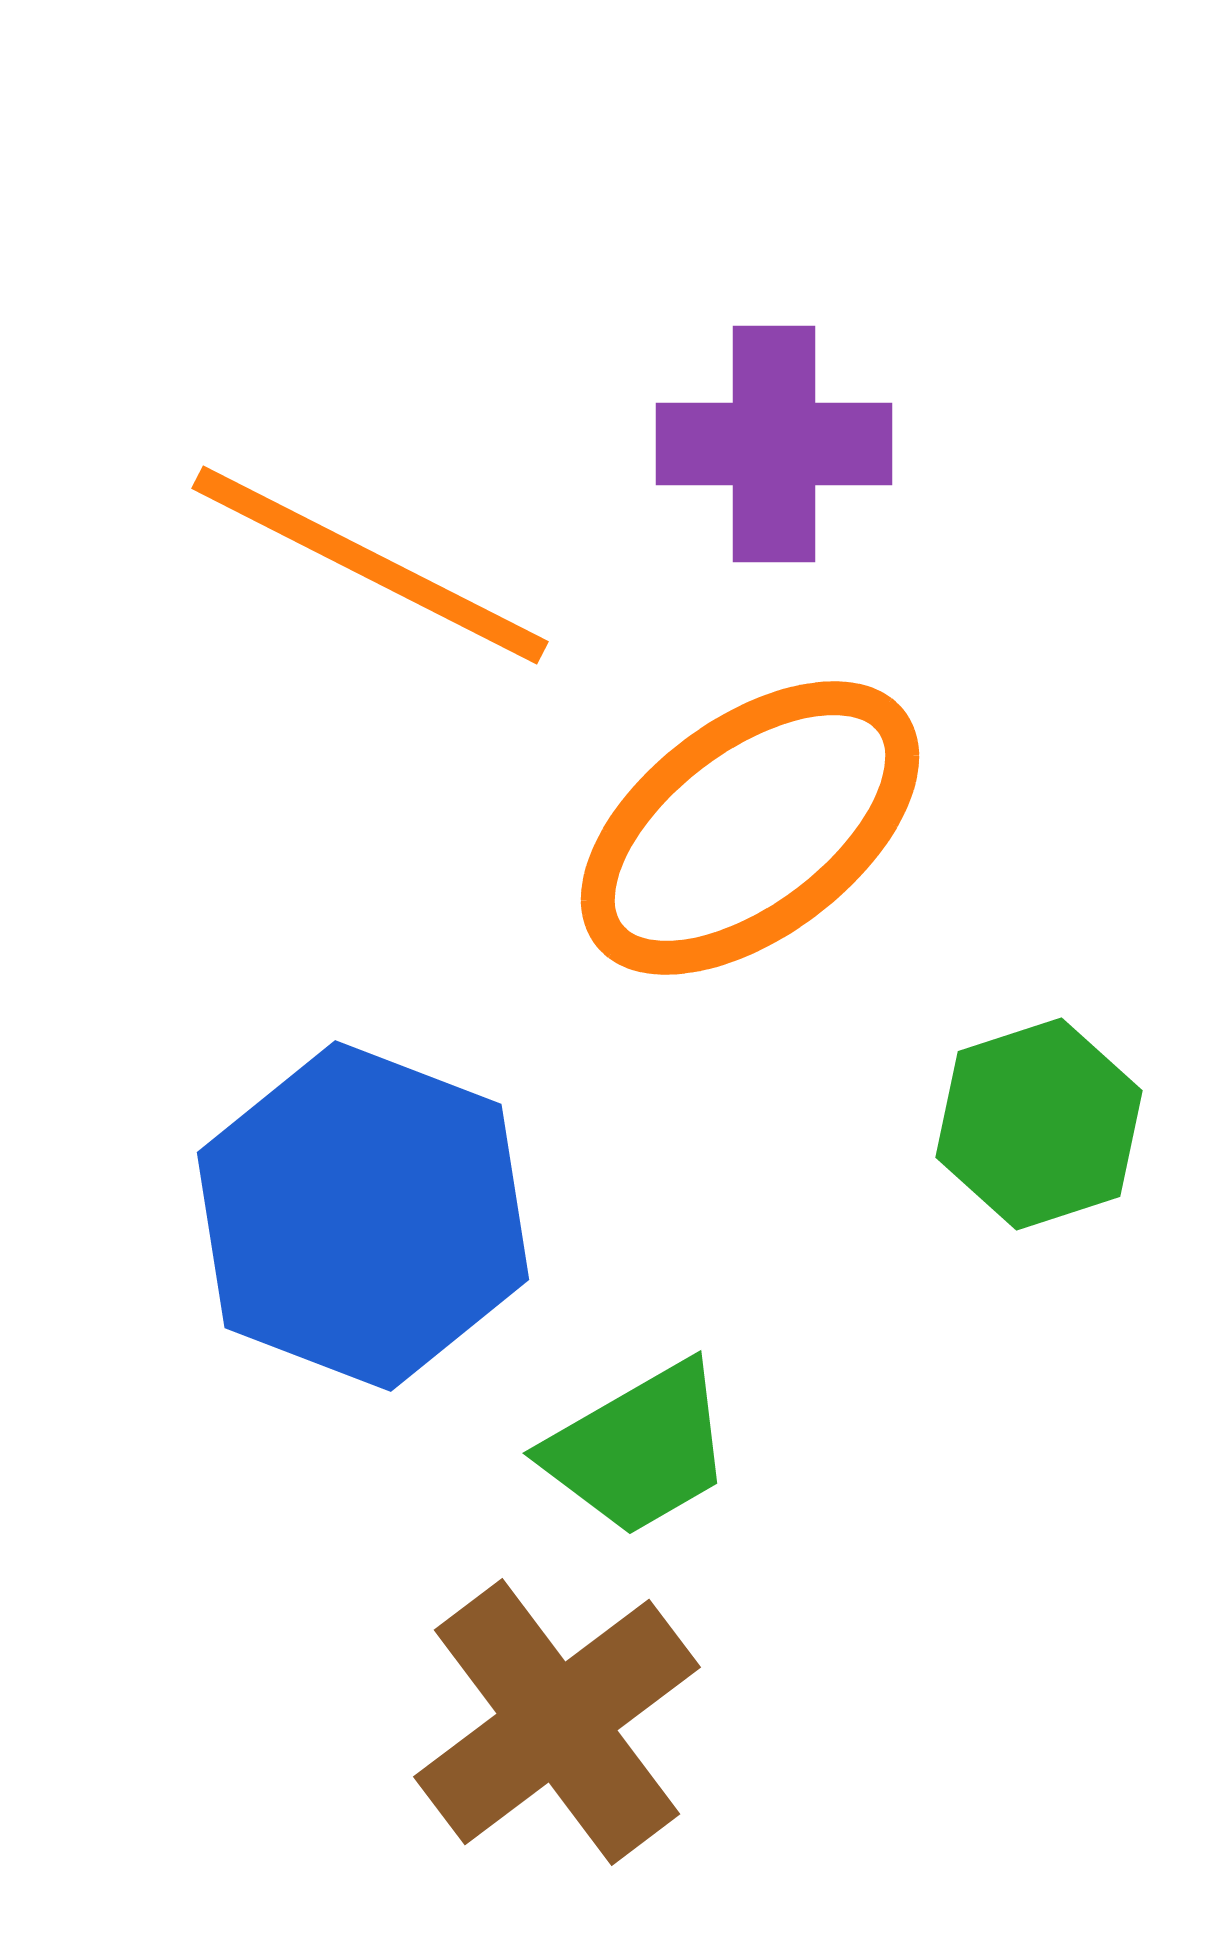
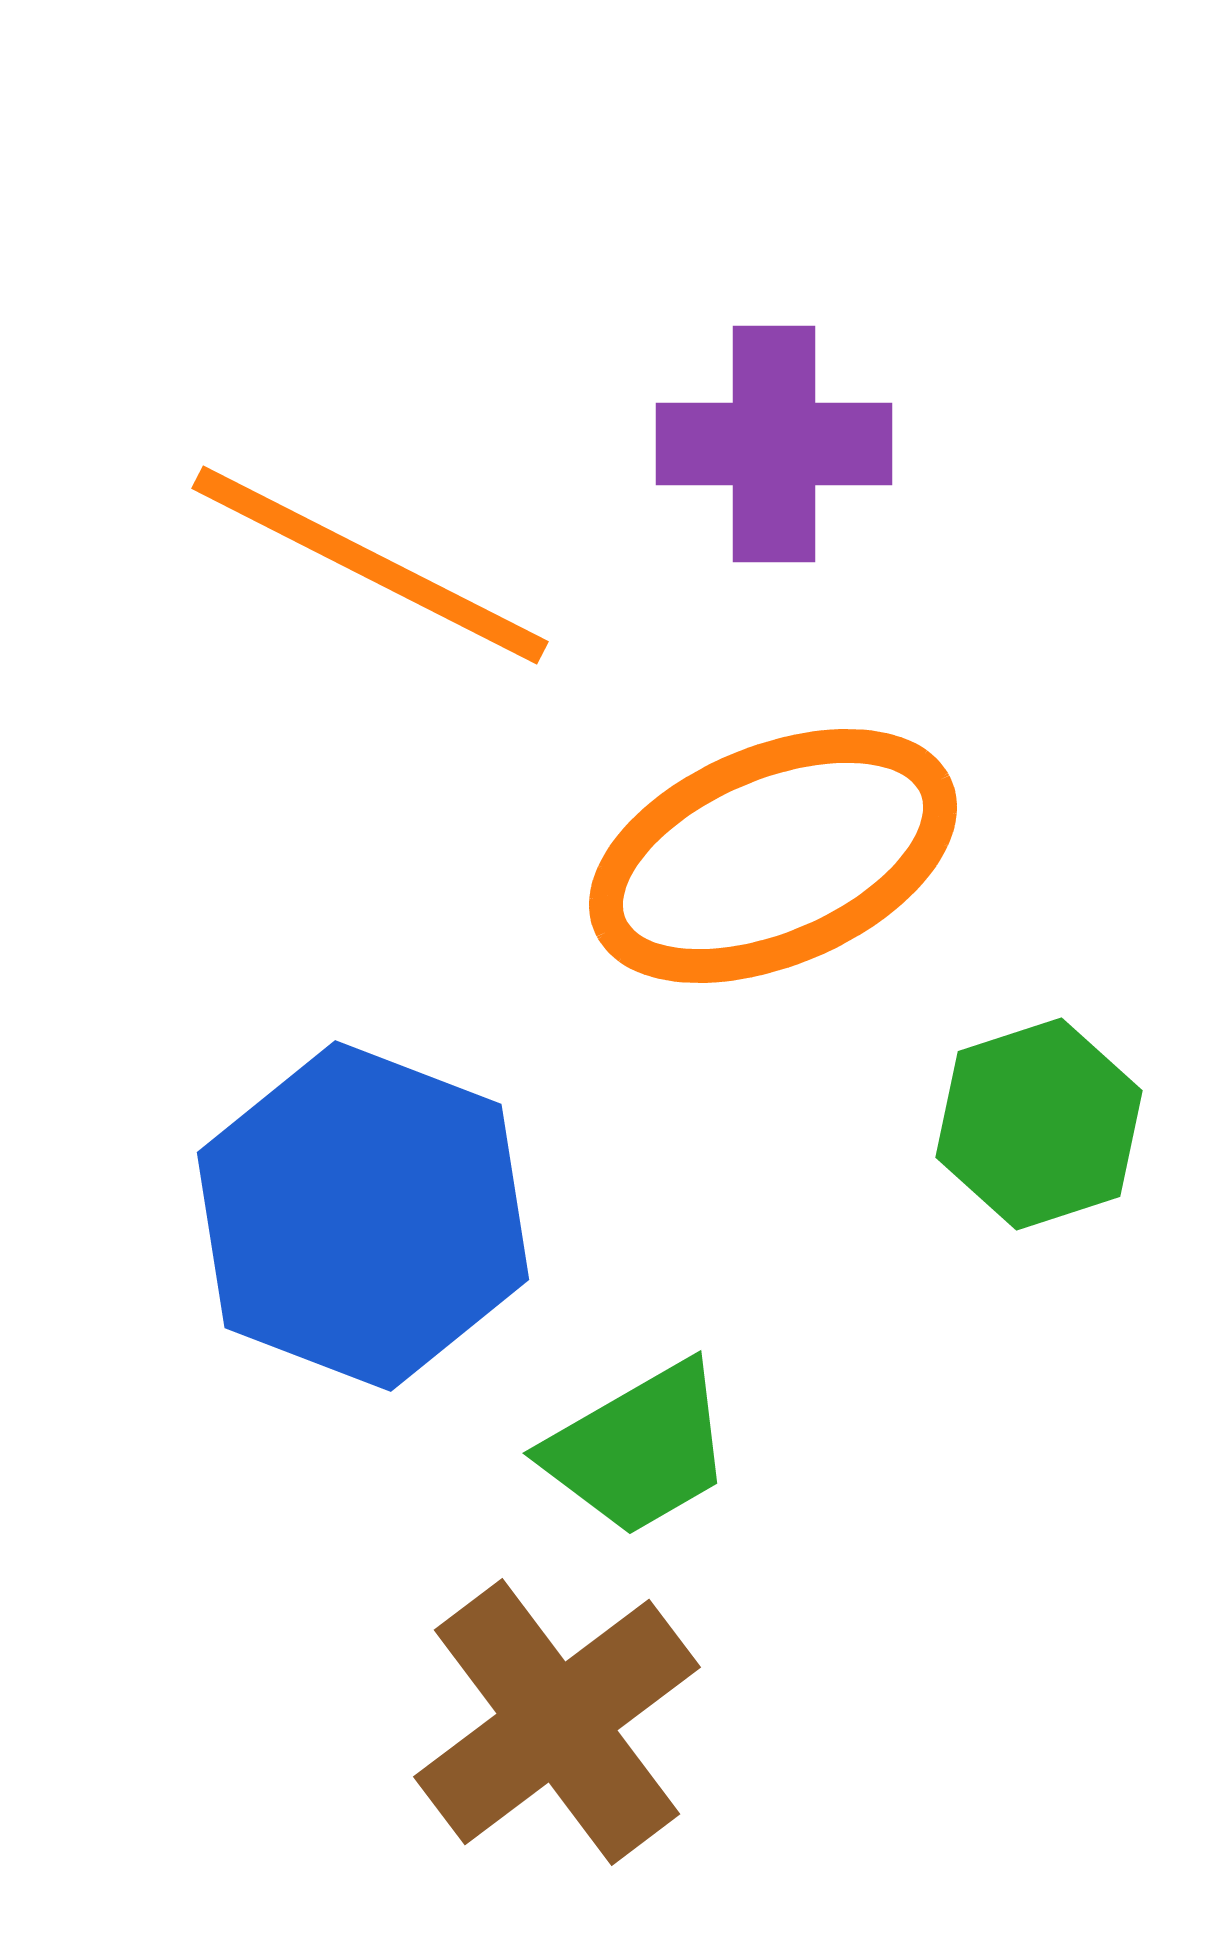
orange ellipse: moved 23 px right, 28 px down; rotated 14 degrees clockwise
